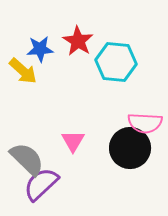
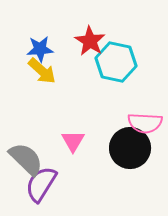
red star: moved 12 px right
cyan hexagon: rotated 6 degrees clockwise
yellow arrow: moved 19 px right
gray semicircle: moved 1 px left
purple semicircle: rotated 15 degrees counterclockwise
